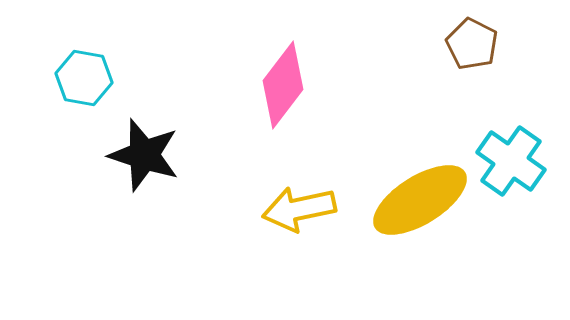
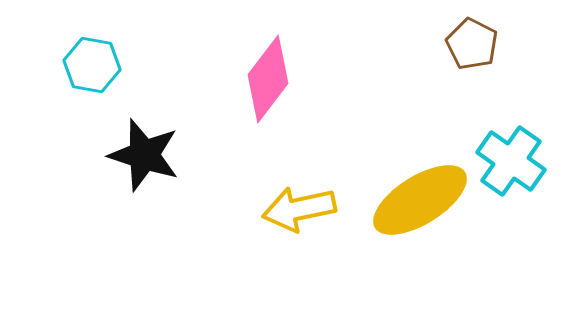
cyan hexagon: moved 8 px right, 13 px up
pink diamond: moved 15 px left, 6 px up
